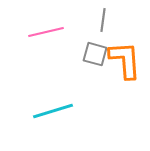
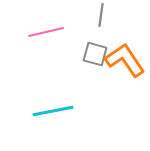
gray line: moved 2 px left, 5 px up
orange L-shape: rotated 30 degrees counterclockwise
cyan line: rotated 6 degrees clockwise
